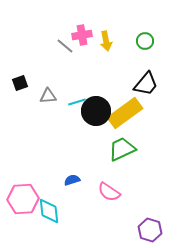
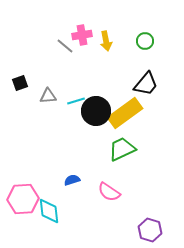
cyan line: moved 1 px left, 1 px up
